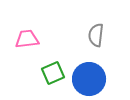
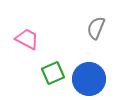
gray semicircle: moved 7 px up; rotated 15 degrees clockwise
pink trapezoid: rotated 35 degrees clockwise
